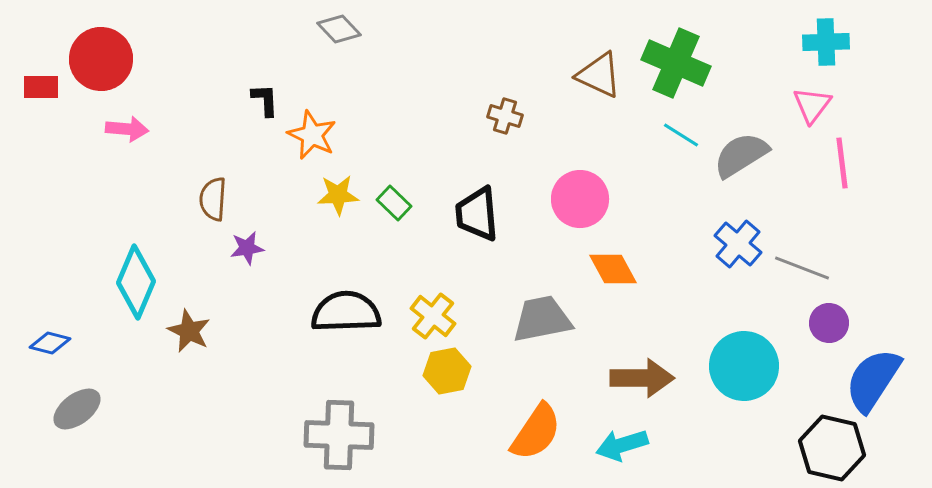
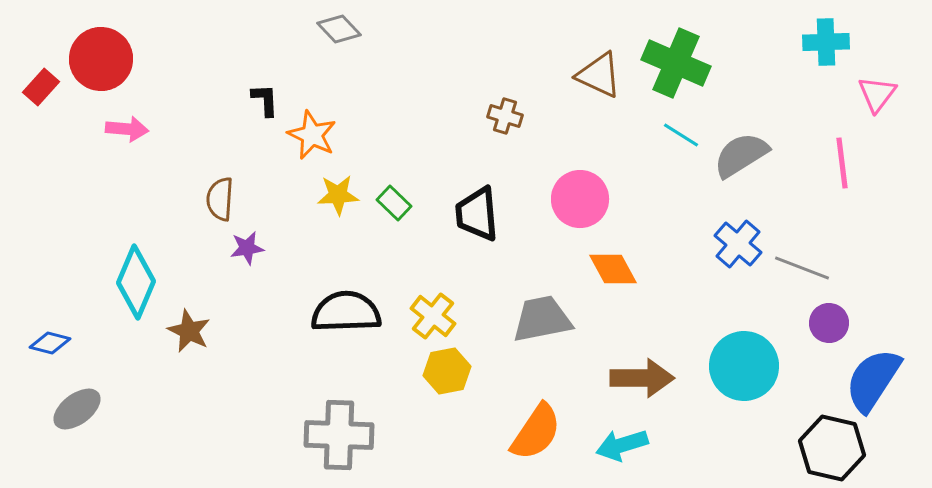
red rectangle: rotated 48 degrees counterclockwise
pink triangle: moved 65 px right, 11 px up
brown semicircle: moved 7 px right
